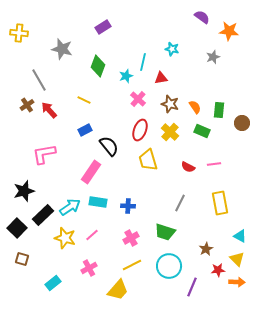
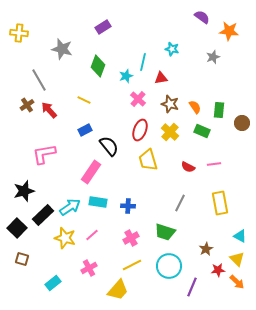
orange arrow at (237, 282): rotated 42 degrees clockwise
